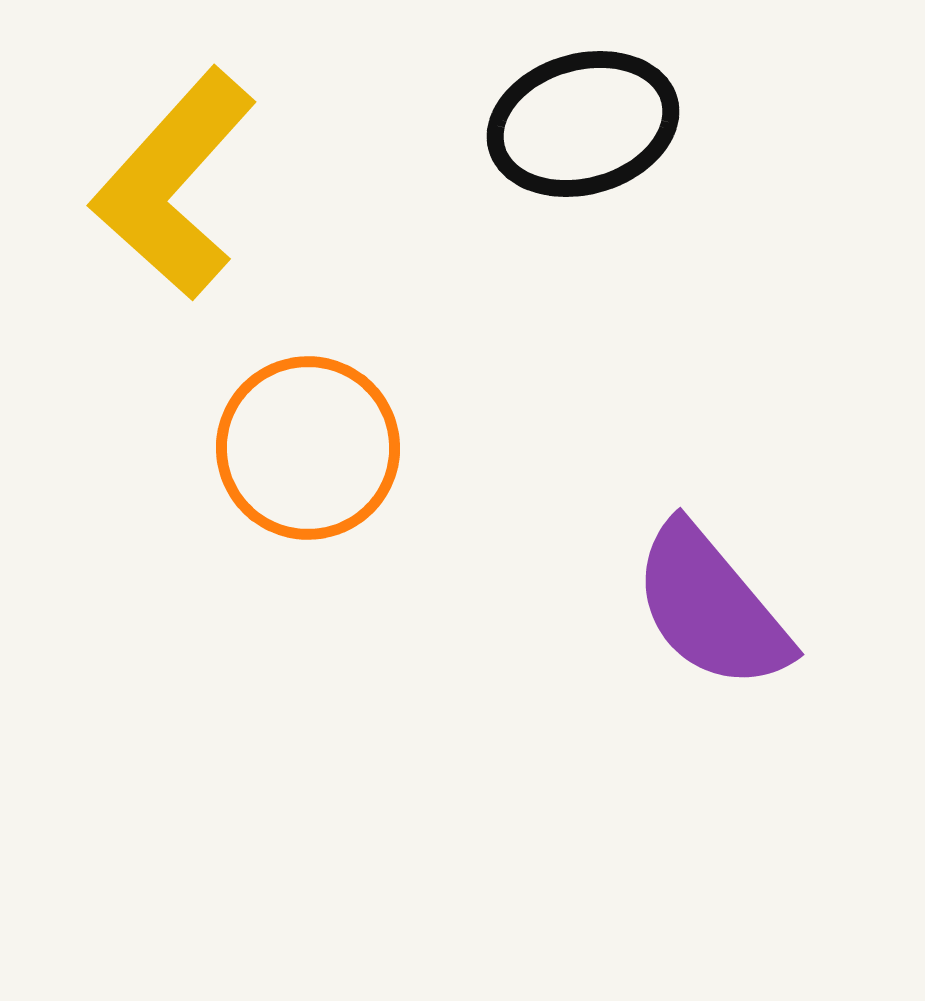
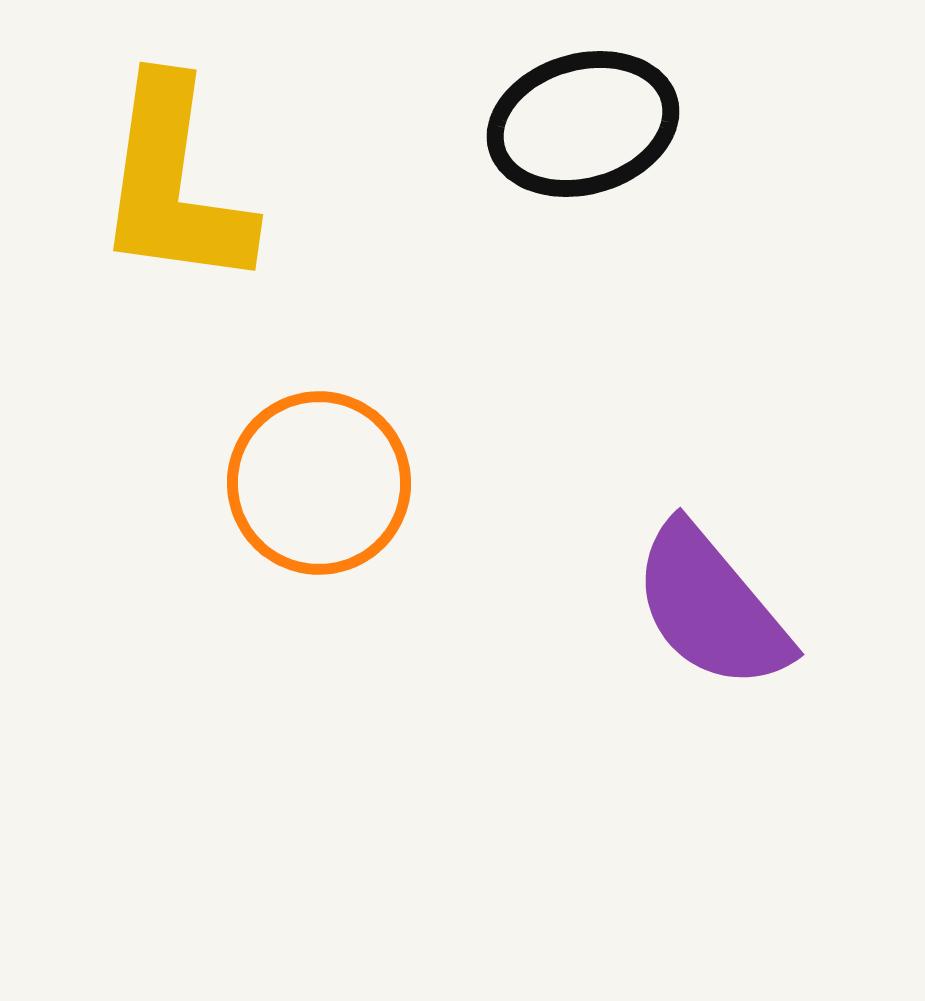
yellow L-shape: rotated 34 degrees counterclockwise
orange circle: moved 11 px right, 35 px down
